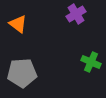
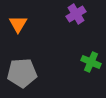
orange triangle: rotated 24 degrees clockwise
